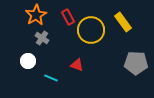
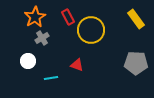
orange star: moved 1 px left, 2 px down
yellow rectangle: moved 13 px right, 3 px up
gray cross: rotated 24 degrees clockwise
cyan line: rotated 32 degrees counterclockwise
